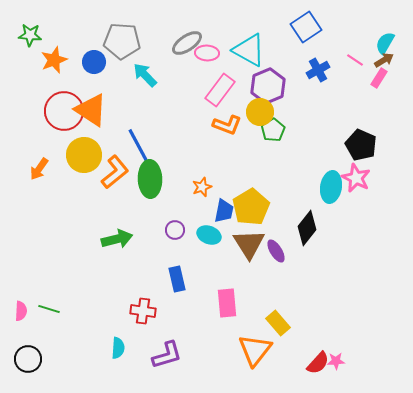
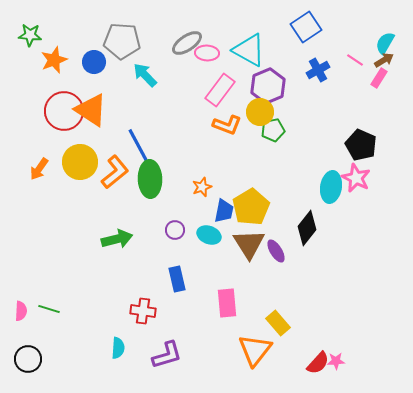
green pentagon at (273, 130): rotated 20 degrees clockwise
yellow circle at (84, 155): moved 4 px left, 7 px down
